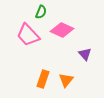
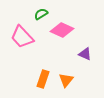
green semicircle: moved 2 px down; rotated 144 degrees counterclockwise
pink trapezoid: moved 6 px left, 2 px down
purple triangle: rotated 24 degrees counterclockwise
